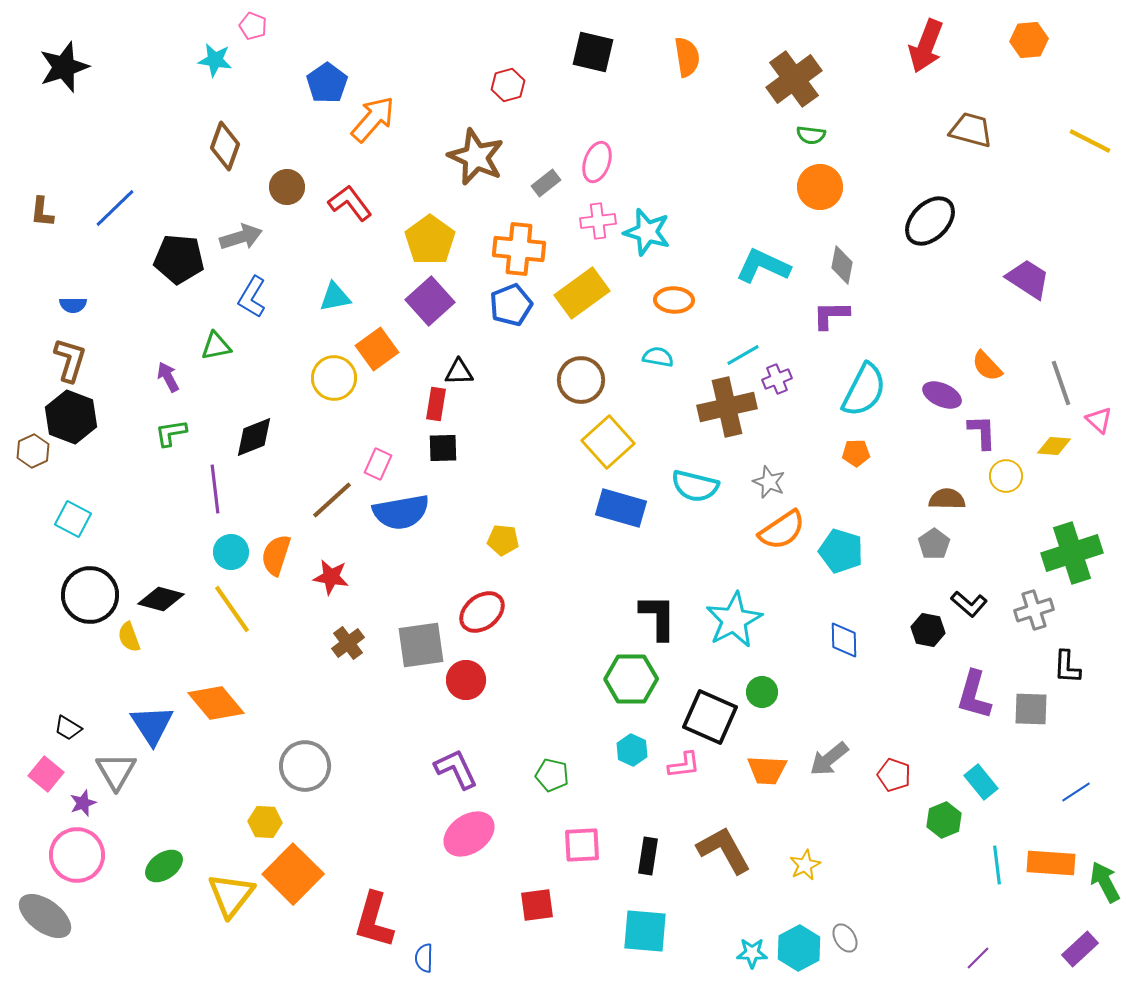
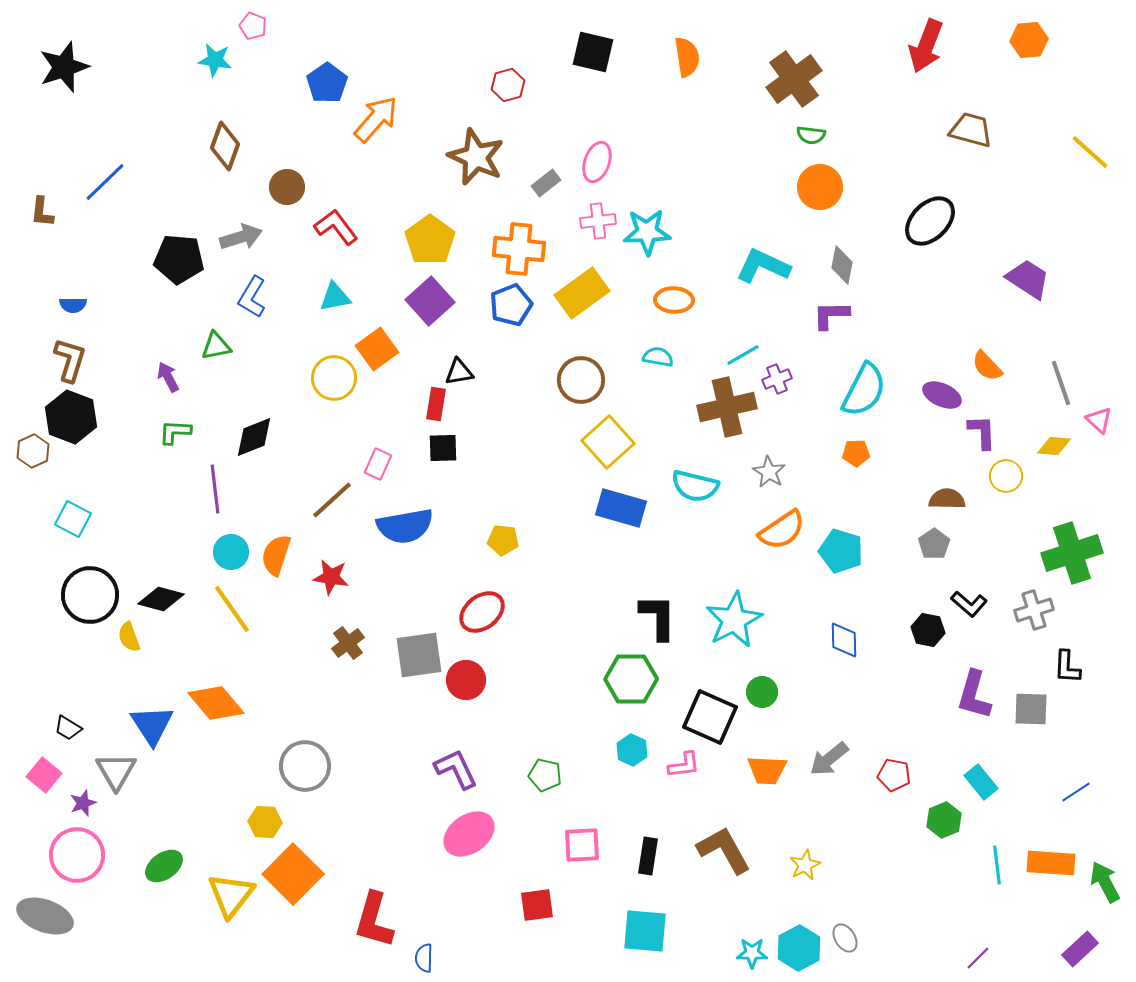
orange arrow at (373, 119): moved 3 px right
yellow line at (1090, 141): moved 11 px down; rotated 15 degrees clockwise
red L-shape at (350, 203): moved 14 px left, 24 px down
blue line at (115, 208): moved 10 px left, 26 px up
cyan star at (647, 232): rotated 18 degrees counterclockwise
black triangle at (459, 372): rotated 8 degrees counterclockwise
green L-shape at (171, 433): moved 4 px right, 1 px up; rotated 12 degrees clockwise
gray star at (769, 482): moved 10 px up; rotated 8 degrees clockwise
blue semicircle at (401, 512): moved 4 px right, 14 px down
gray square at (421, 645): moved 2 px left, 10 px down
pink square at (46, 774): moved 2 px left, 1 px down
green pentagon at (552, 775): moved 7 px left
red pentagon at (894, 775): rotated 8 degrees counterclockwise
gray ellipse at (45, 916): rotated 16 degrees counterclockwise
